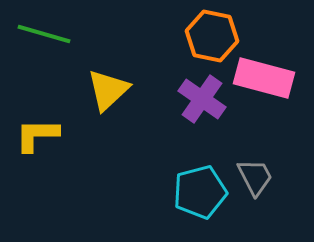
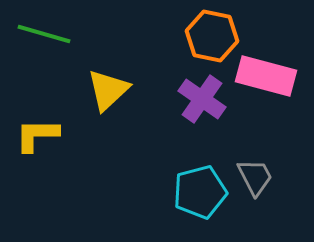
pink rectangle: moved 2 px right, 2 px up
